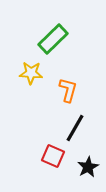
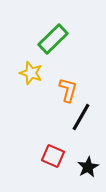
yellow star: rotated 15 degrees clockwise
black line: moved 6 px right, 11 px up
